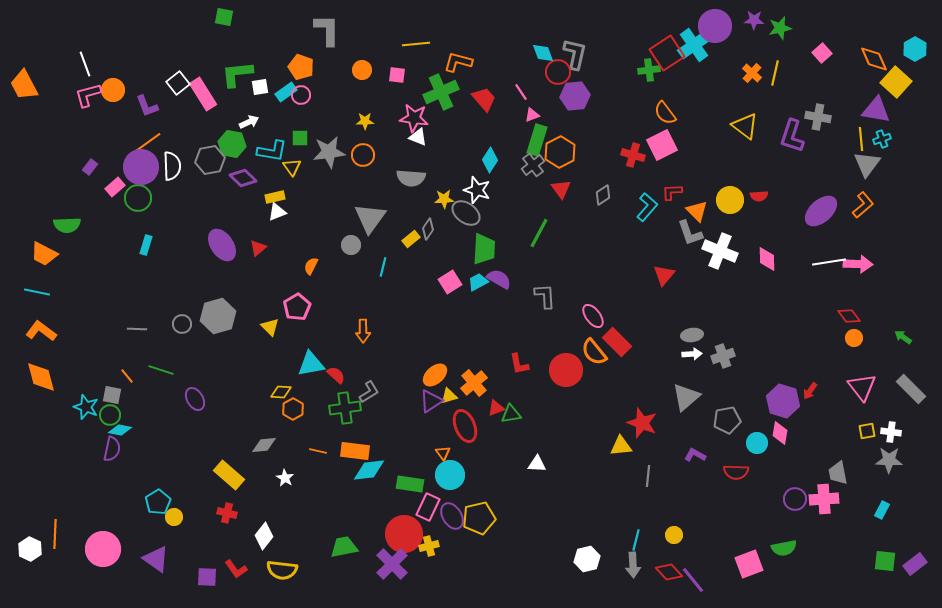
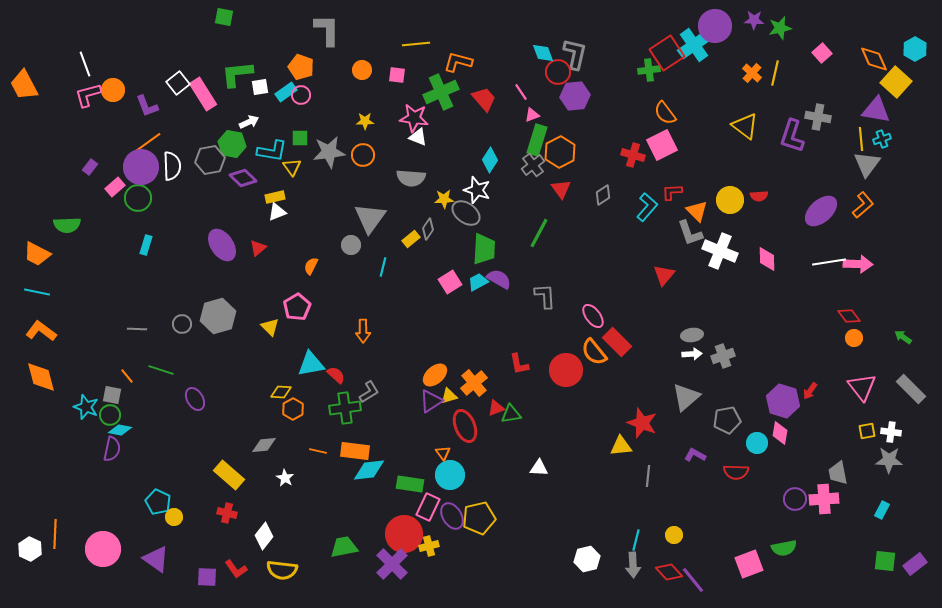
orange trapezoid at (44, 254): moved 7 px left
white triangle at (537, 464): moved 2 px right, 4 px down
cyan pentagon at (158, 502): rotated 15 degrees counterclockwise
